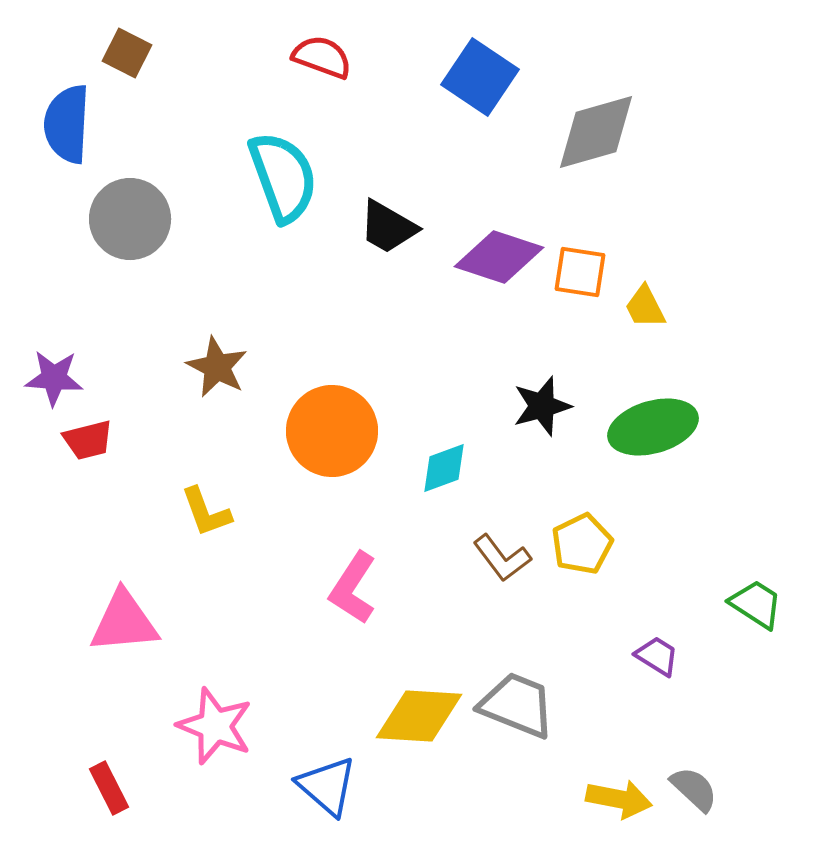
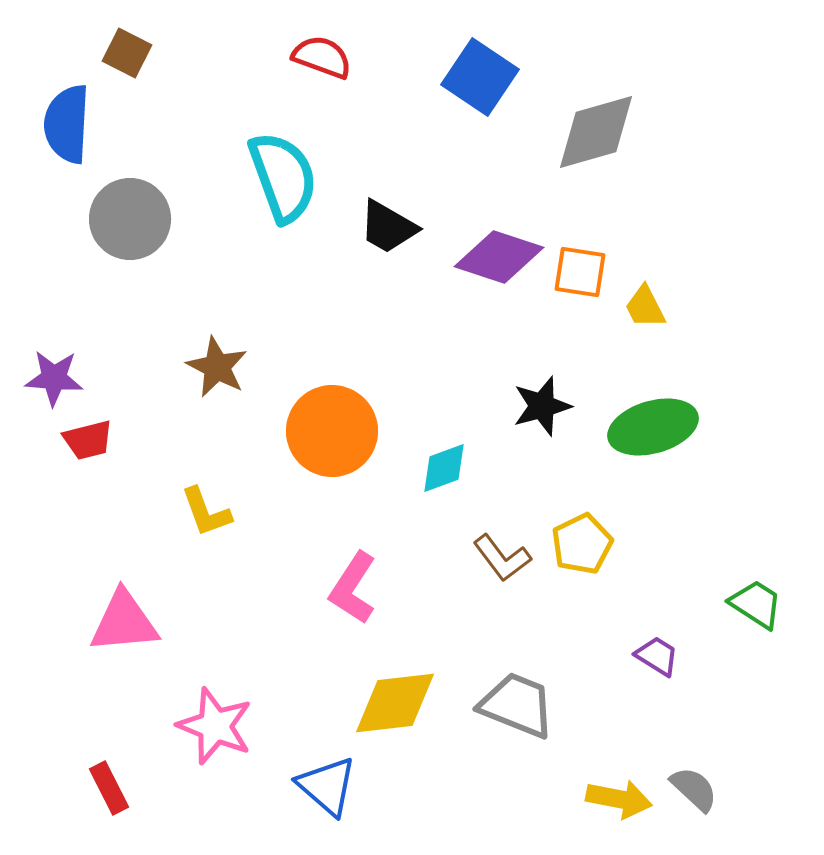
yellow diamond: moved 24 px left, 13 px up; rotated 10 degrees counterclockwise
